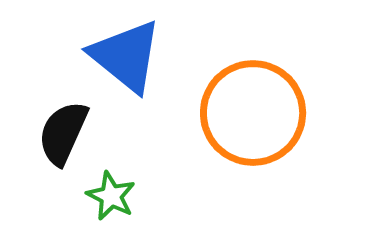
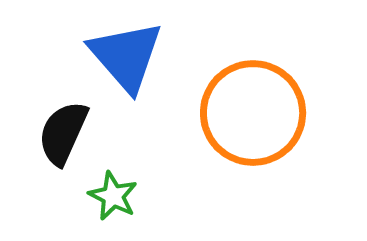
blue triangle: rotated 10 degrees clockwise
green star: moved 2 px right
